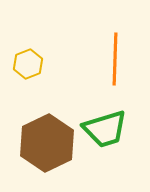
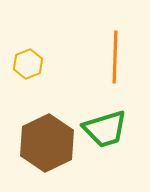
orange line: moved 2 px up
